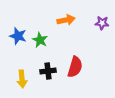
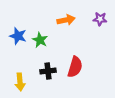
purple star: moved 2 px left, 4 px up
yellow arrow: moved 2 px left, 3 px down
